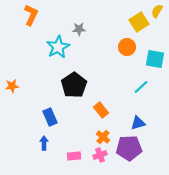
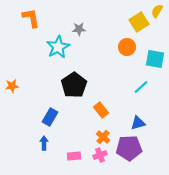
orange L-shape: moved 3 px down; rotated 35 degrees counterclockwise
blue rectangle: rotated 54 degrees clockwise
